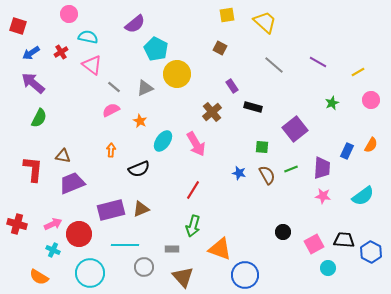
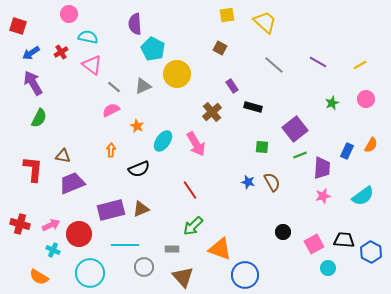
purple semicircle at (135, 24): rotated 125 degrees clockwise
cyan pentagon at (156, 49): moved 3 px left
yellow line at (358, 72): moved 2 px right, 7 px up
purple arrow at (33, 83): rotated 20 degrees clockwise
gray triangle at (145, 88): moved 2 px left, 2 px up
pink circle at (371, 100): moved 5 px left, 1 px up
orange star at (140, 121): moved 3 px left, 5 px down
green line at (291, 169): moved 9 px right, 14 px up
blue star at (239, 173): moved 9 px right, 9 px down
brown semicircle at (267, 175): moved 5 px right, 7 px down
red line at (193, 190): moved 3 px left; rotated 66 degrees counterclockwise
pink star at (323, 196): rotated 21 degrees counterclockwise
red cross at (17, 224): moved 3 px right
pink arrow at (53, 224): moved 2 px left, 1 px down
green arrow at (193, 226): rotated 30 degrees clockwise
